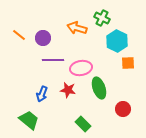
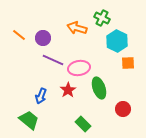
purple line: rotated 25 degrees clockwise
pink ellipse: moved 2 px left
red star: rotated 28 degrees clockwise
blue arrow: moved 1 px left, 2 px down
